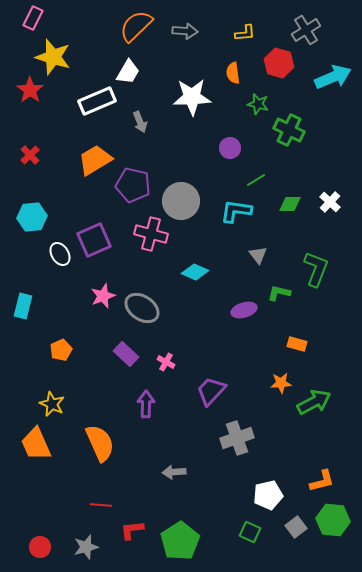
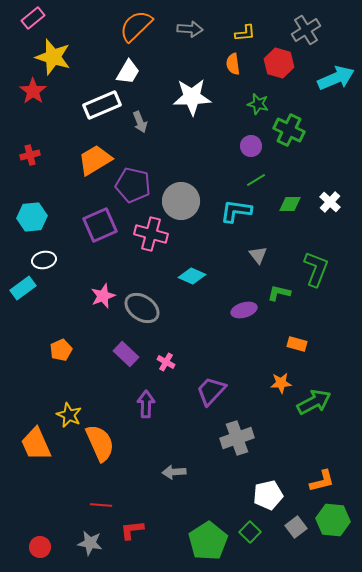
pink rectangle at (33, 18): rotated 25 degrees clockwise
gray arrow at (185, 31): moved 5 px right, 2 px up
orange semicircle at (233, 73): moved 9 px up
cyan arrow at (333, 77): moved 3 px right, 1 px down
red star at (30, 90): moved 3 px right, 1 px down
white rectangle at (97, 101): moved 5 px right, 4 px down
purple circle at (230, 148): moved 21 px right, 2 px up
red cross at (30, 155): rotated 30 degrees clockwise
purple square at (94, 240): moved 6 px right, 15 px up
white ellipse at (60, 254): moved 16 px left, 6 px down; rotated 70 degrees counterclockwise
cyan diamond at (195, 272): moved 3 px left, 4 px down
cyan rectangle at (23, 306): moved 18 px up; rotated 40 degrees clockwise
yellow star at (52, 404): moved 17 px right, 11 px down
green square at (250, 532): rotated 20 degrees clockwise
green pentagon at (180, 541): moved 28 px right
gray star at (86, 547): moved 4 px right, 4 px up; rotated 25 degrees clockwise
